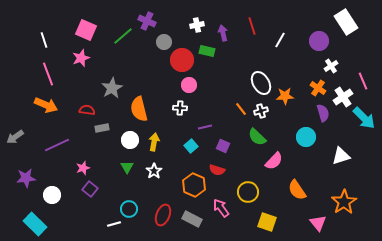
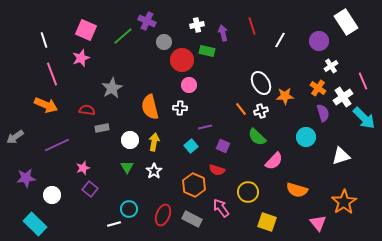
pink line at (48, 74): moved 4 px right
orange semicircle at (139, 109): moved 11 px right, 2 px up
orange semicircle at (297, 190): rotated 40 degrees counterclockwise
